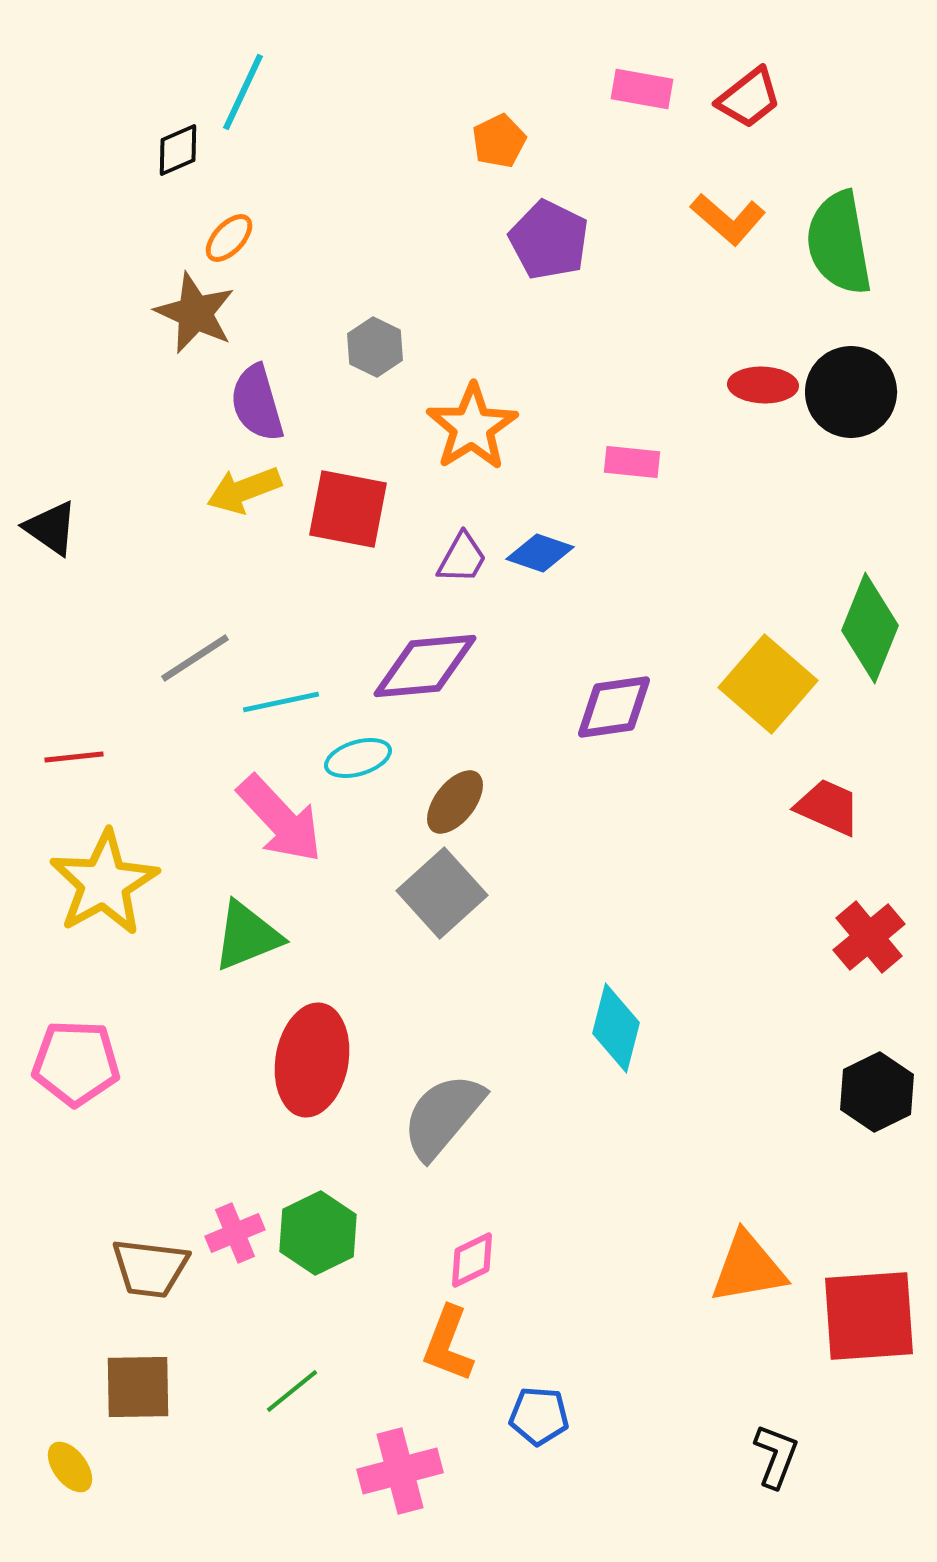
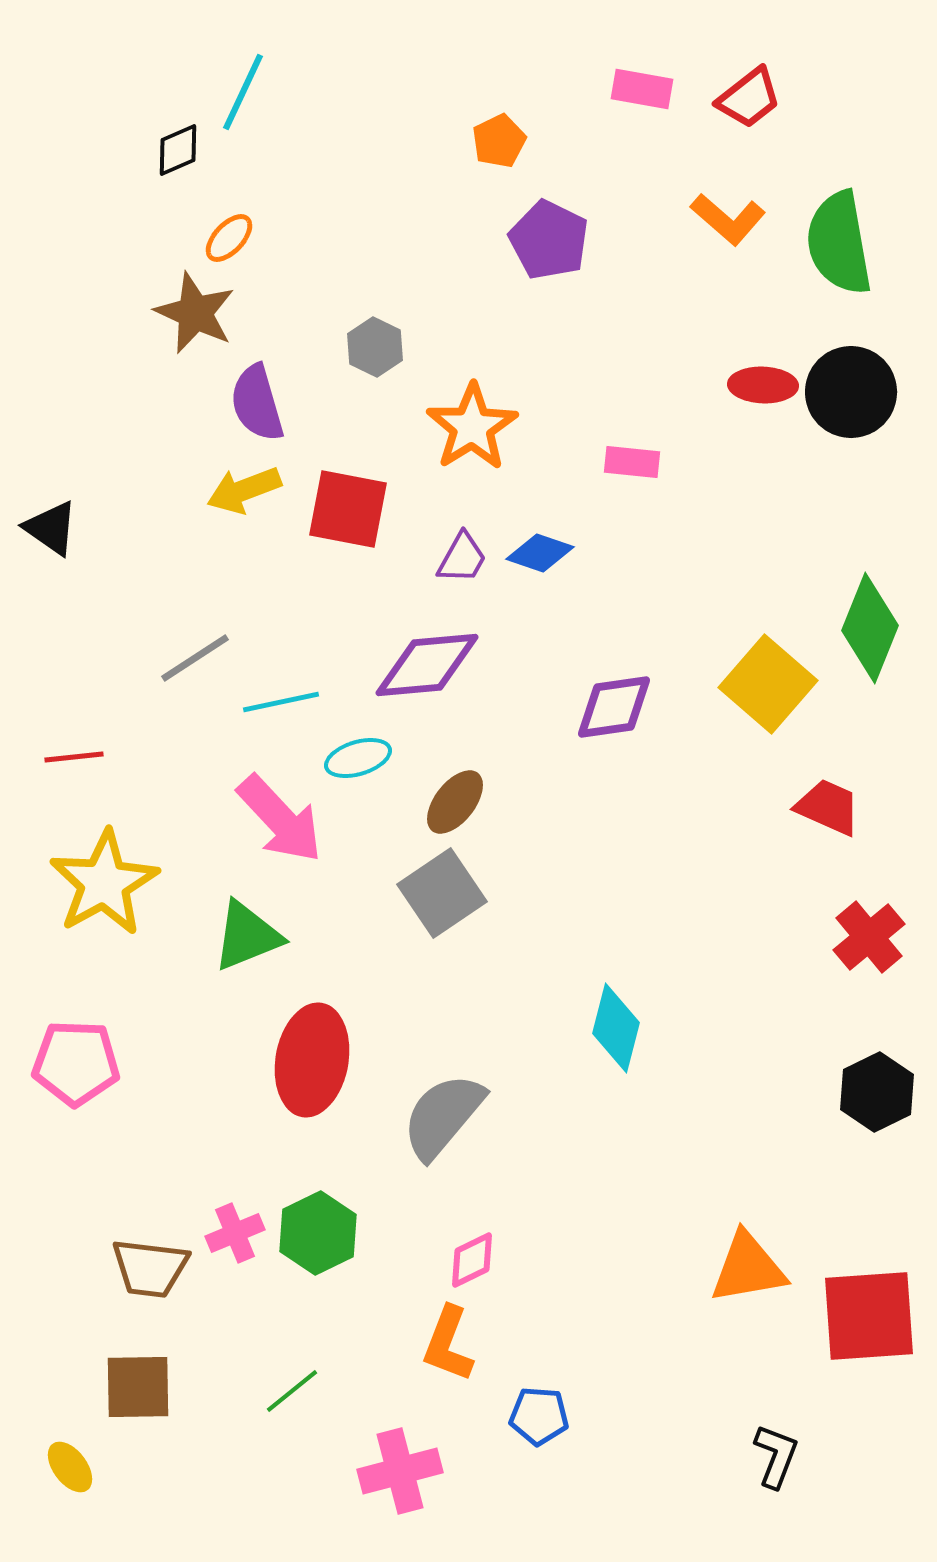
purple diamond at (425, 666): moved 2 px right, 1 px up
gray square at (442, 893): rotated 8 degrees clockwise
